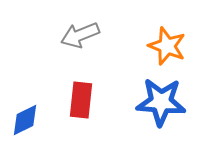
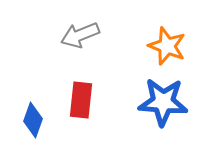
blue star: moved 2 px right
blue diamond: moved 8 px right; rotated 44 degrees counterclockwise
